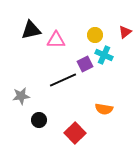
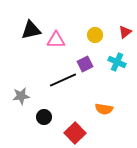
cyan cross: moved 13 px right, 7 px down
black circle: moved 5 px right, 3 px up
